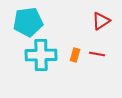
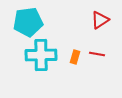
red triangle: moved 1 px left, 1 px up
orange rectangle: moved 2 px down
